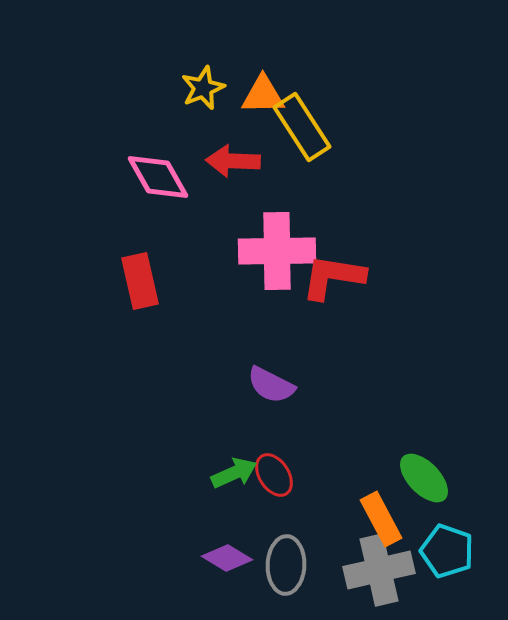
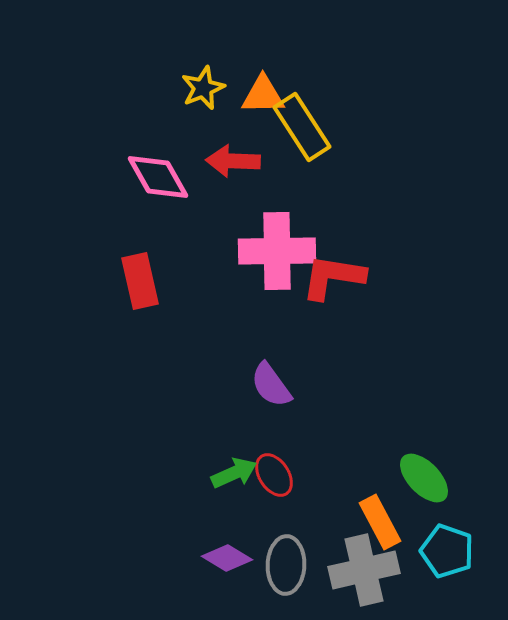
purple semicircle: rotated 27 degrees clockwise
orange rectangle: moved 1 px left, 3 px down
gray cross: moved 15 px left
